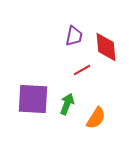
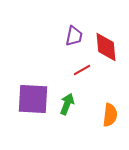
orange semicircle: moved 14 px right, 3 px up; rotated 25 degrees counterclockwise
